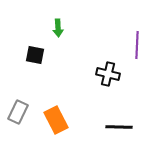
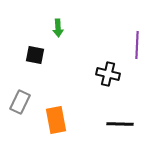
gray rectangle: moved 2 px right, 10 px up
orange rectangle: rotated 16 degrees clockwise
black line: moved 1 px right, 3 px up
